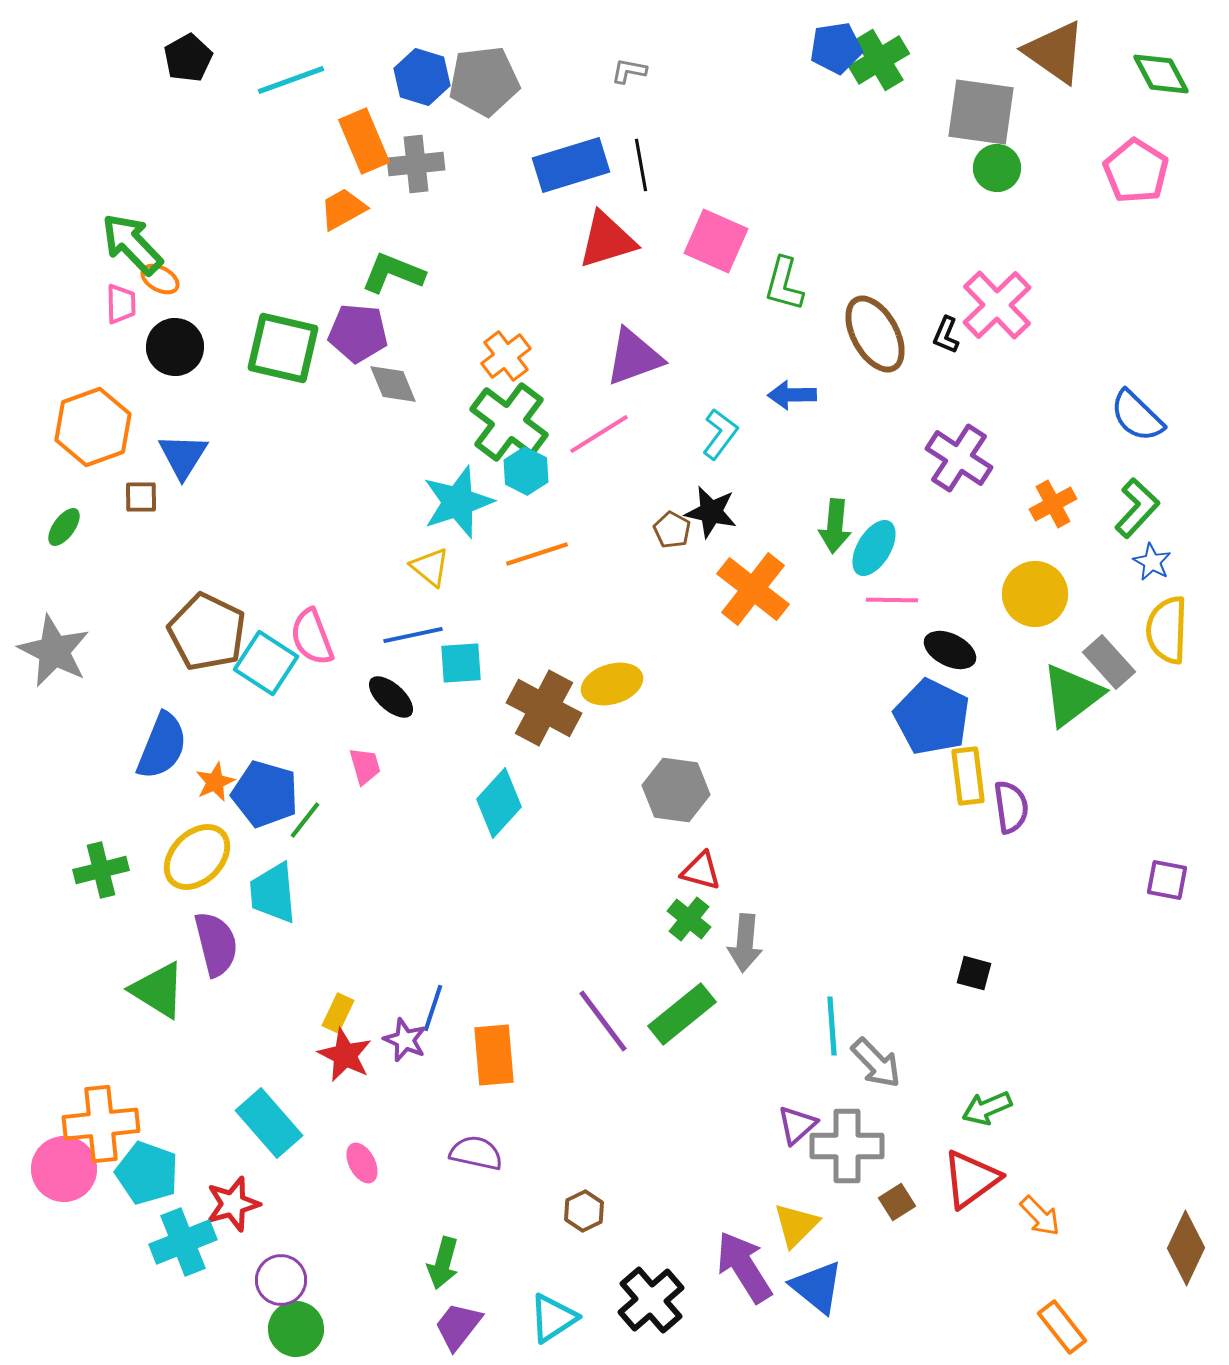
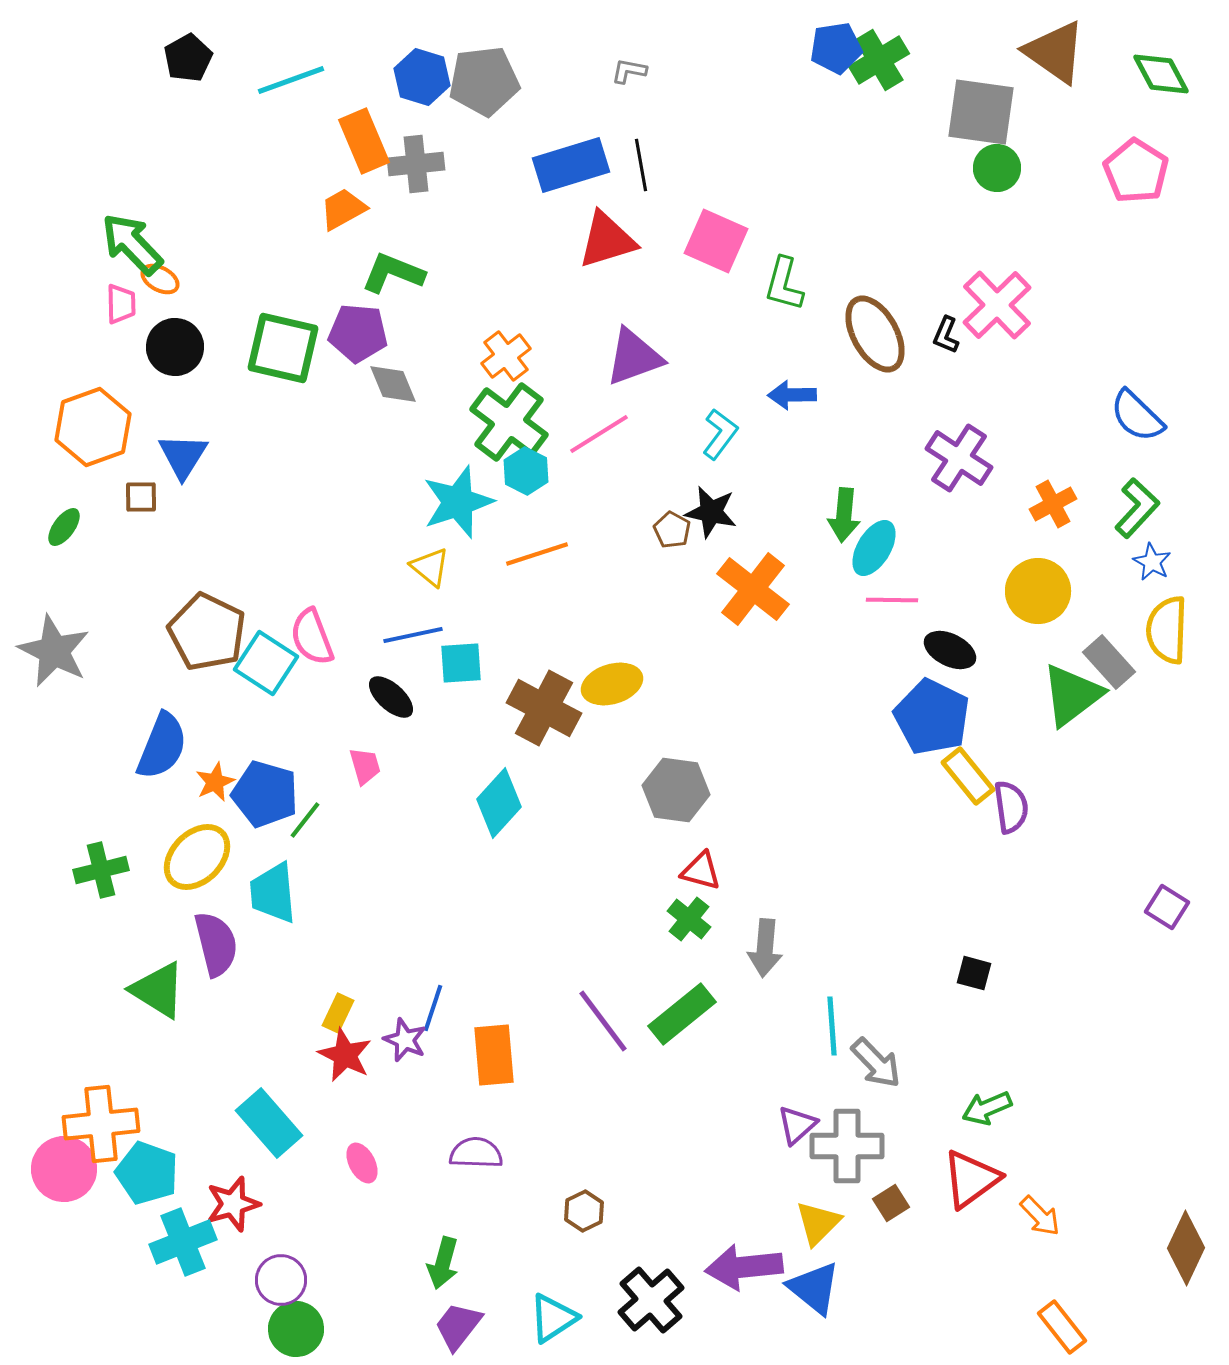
green arrow at (835, 526): moved 9 px right, 11 px up
yellow circle at (1035, 594): moved 3 px right, 3 px up
yellow rectangle at (968, 776): rotated 32 degrees counterclockwise
purple square at (1167, 880): moved 27 px down; rotated 21 degrees clockwise
gray arrow at (745, 943): moved 20 px right, 5 px down
purple semicircle at (476, 1153): rotated 10 degrees counterclockwise
brown square at (897, 1202): moved 6 px left, 1 px down
yellow triangle at (796, 1225): moved 22 px right, 2 px up
purple arrow at (744, 1267): rotated 64 degrees counterclockwise
blue triangle at (817, 1287): moved 3 px left, 1 px down
